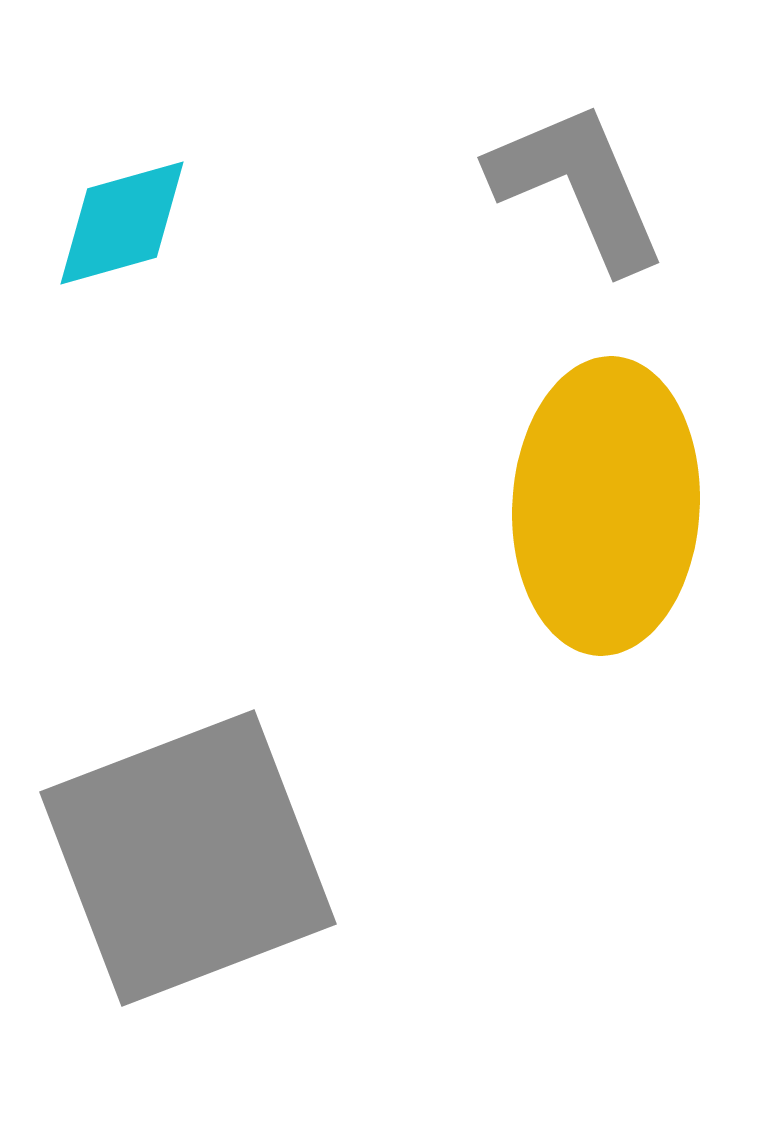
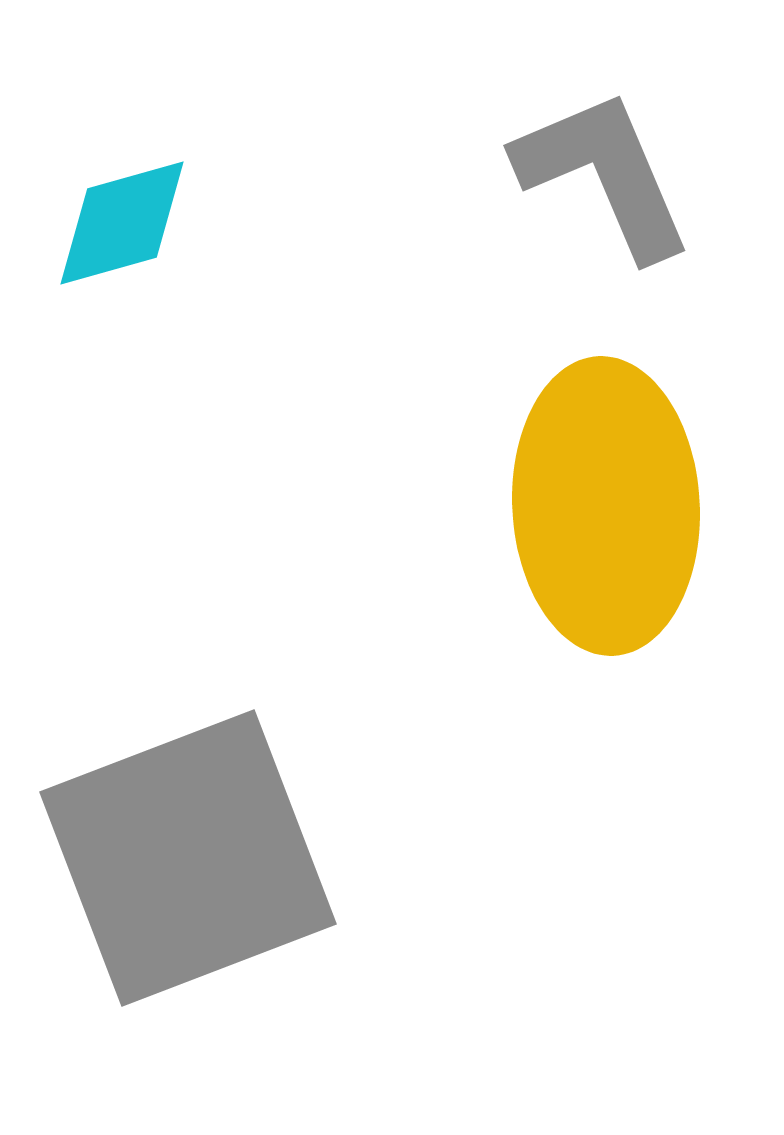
gray L-shape: moved 26 px right, 12 px up
yellow ellipse: rotated 6 degrees counterclockwise
